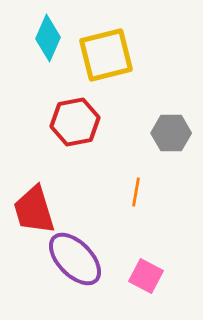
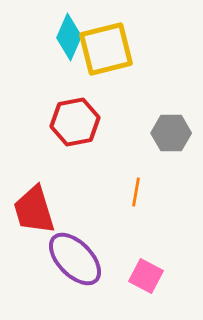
cyan diamond: moved 21 px right, 1 px up
yellow square: moved 6 px up
